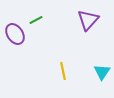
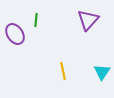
green line: rotated 56 degrees counterclockwise
